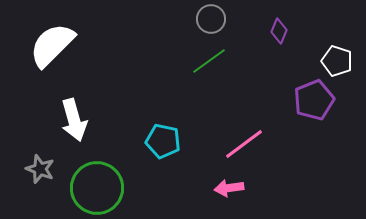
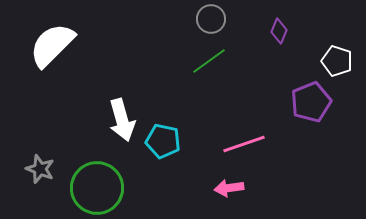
purple pentagon: moved 3 px left, 2 px down
white arrow: moved 48 px right
pink line: rotated 18 degrees clockwise
